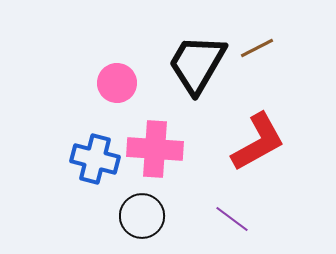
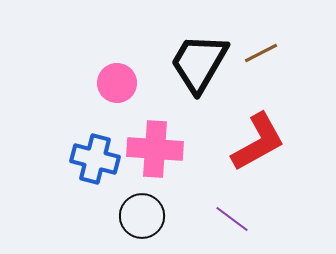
brown line: moved 4 px right, 5 px down
black trapezoid: moved 2 px right, 1 px up
